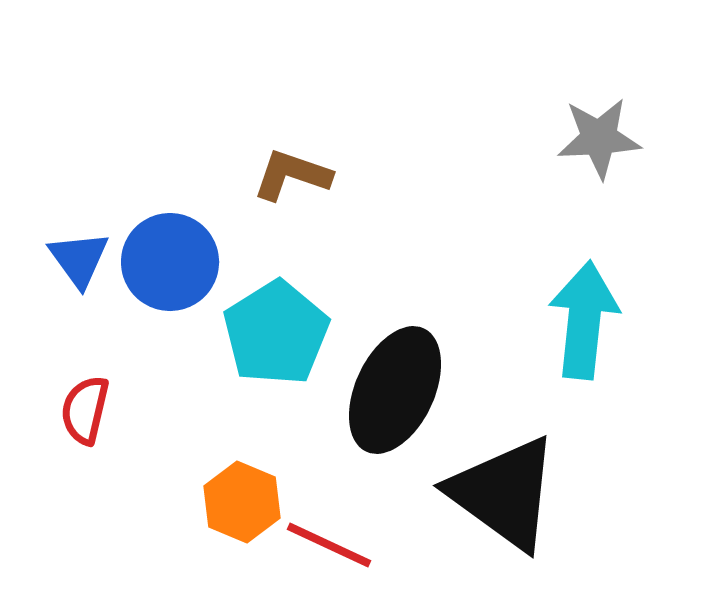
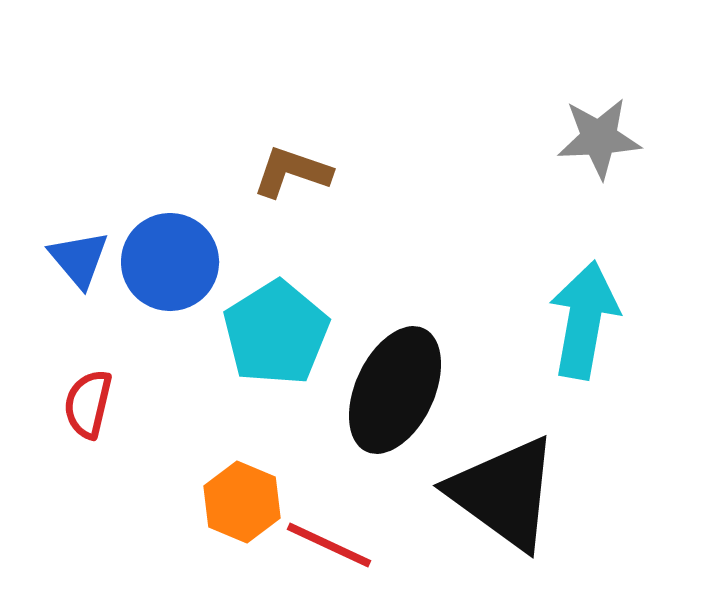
brown L-shape: moved 3 px up
blue triangle: rotated 4 degrees counterclockwise
cyan arrow: rotated 4 degrees clockwise
red semicircle: moved 3 px right, 6 px up
